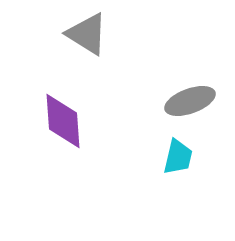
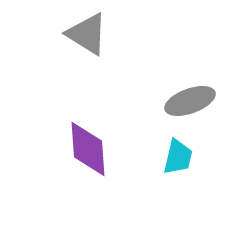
purple diamond: moved 25 px right, 28 px down
